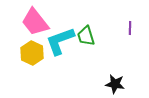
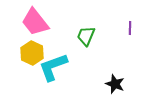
green trapezoid: rotated 40 degrees clockwise
cyan L-shape: moved 7 px left, 26 px down
black star: rotated 12 degrees clockwise
